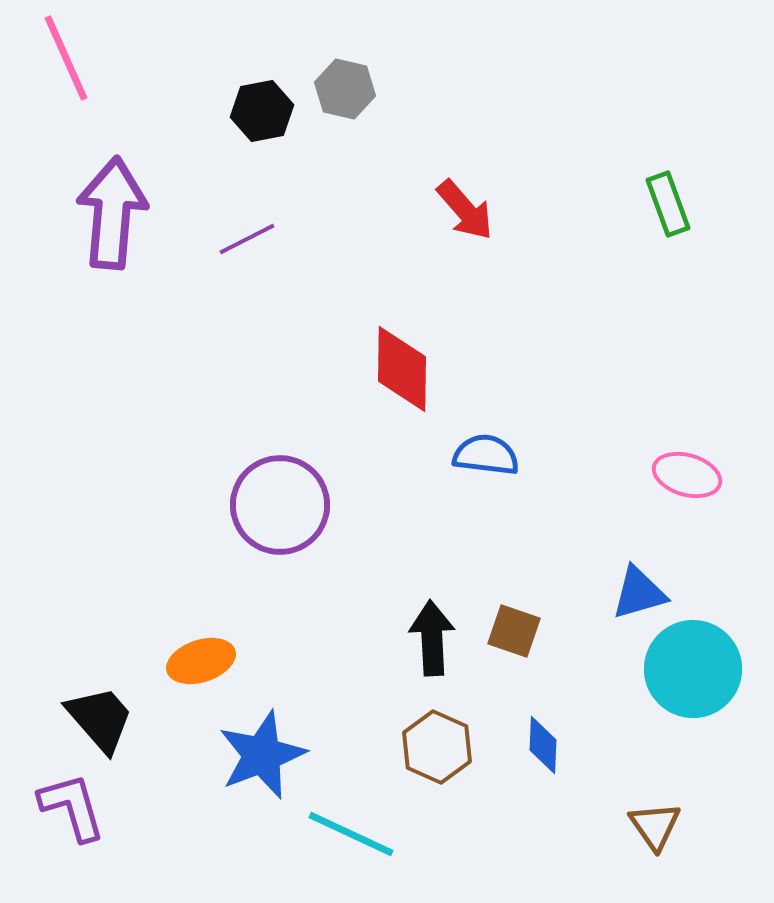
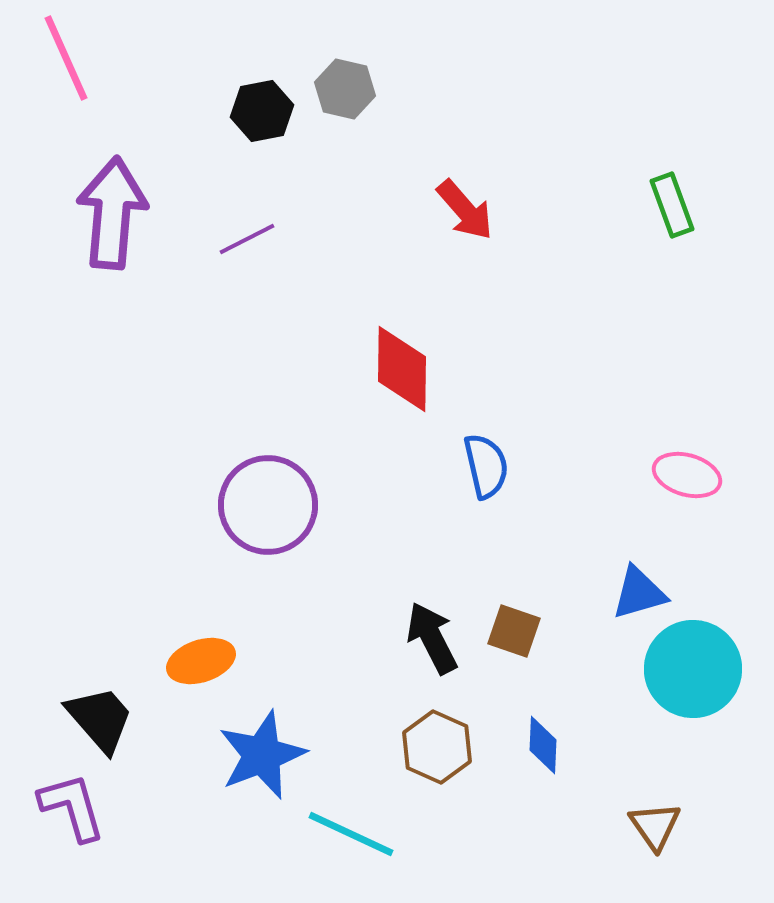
green rectangle: moved 4 px right, 1 px down
blue semicircle: moved 11 px down; rotated 70 degrees clockwise
purple circle: moved 12 px left
black arrow: rotated 24 degrees counterclockwise
